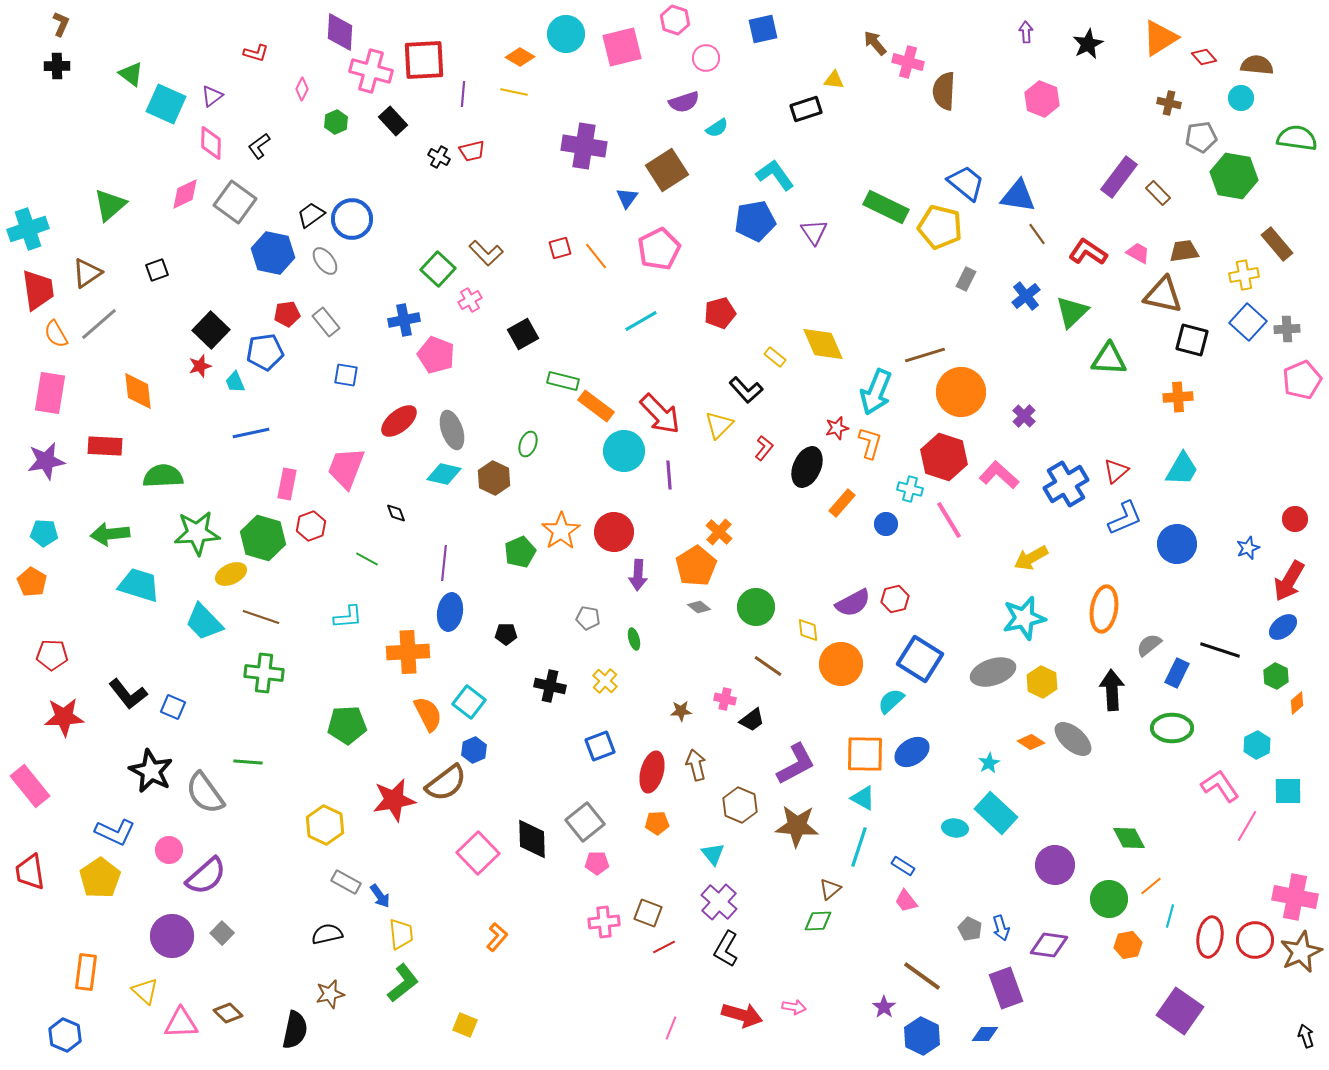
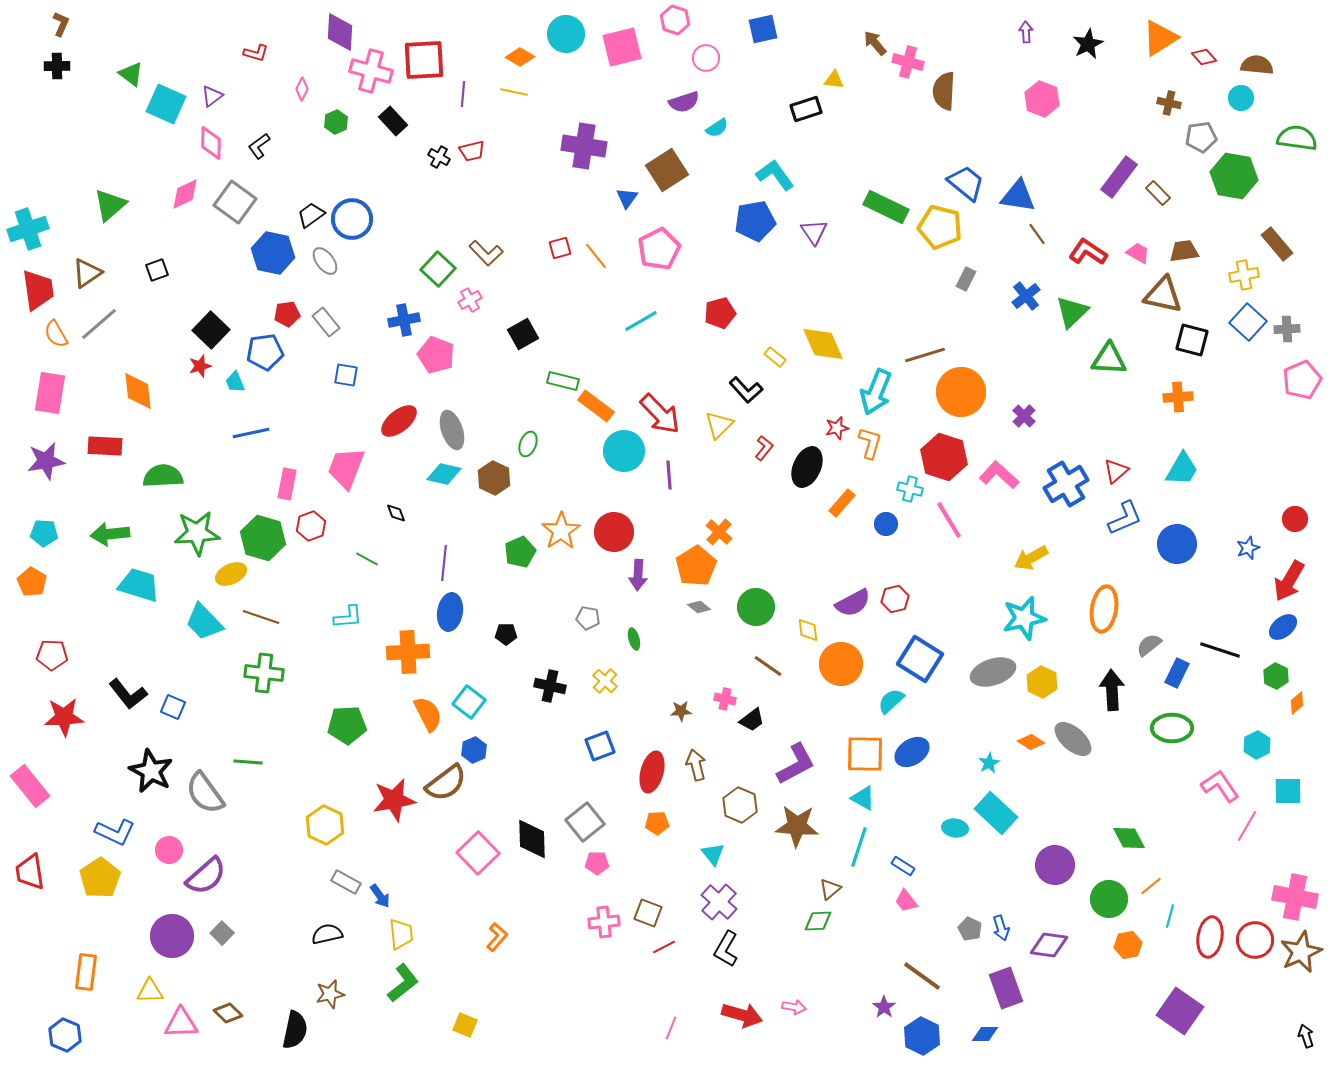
yellow triangle at (145, 991): moved 5 px right; rotated 44 degrees counterclockwise
